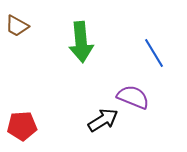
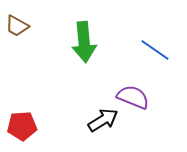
green arrow: moved 3 px right
blue line: moved 1 px right, 3 px up; rotated 24 degrees counterclockwise
